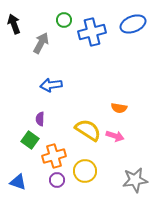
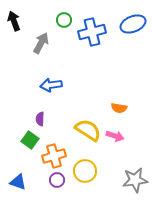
black arrow: moved 3 px up
